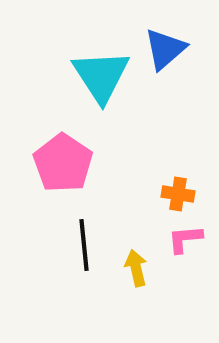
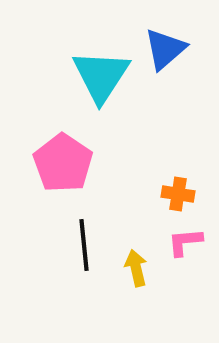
cyan triangle: rotated 6 degrees clockwise
pink L-shape: moved 3 px down
